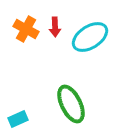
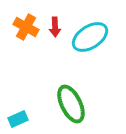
orange cross: moved 2 px up
